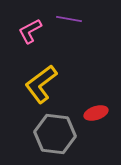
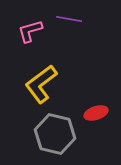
pink L-shape: rotated 12 degrees clockwise
gray hexagon: rotated 6 degrees clockwise
